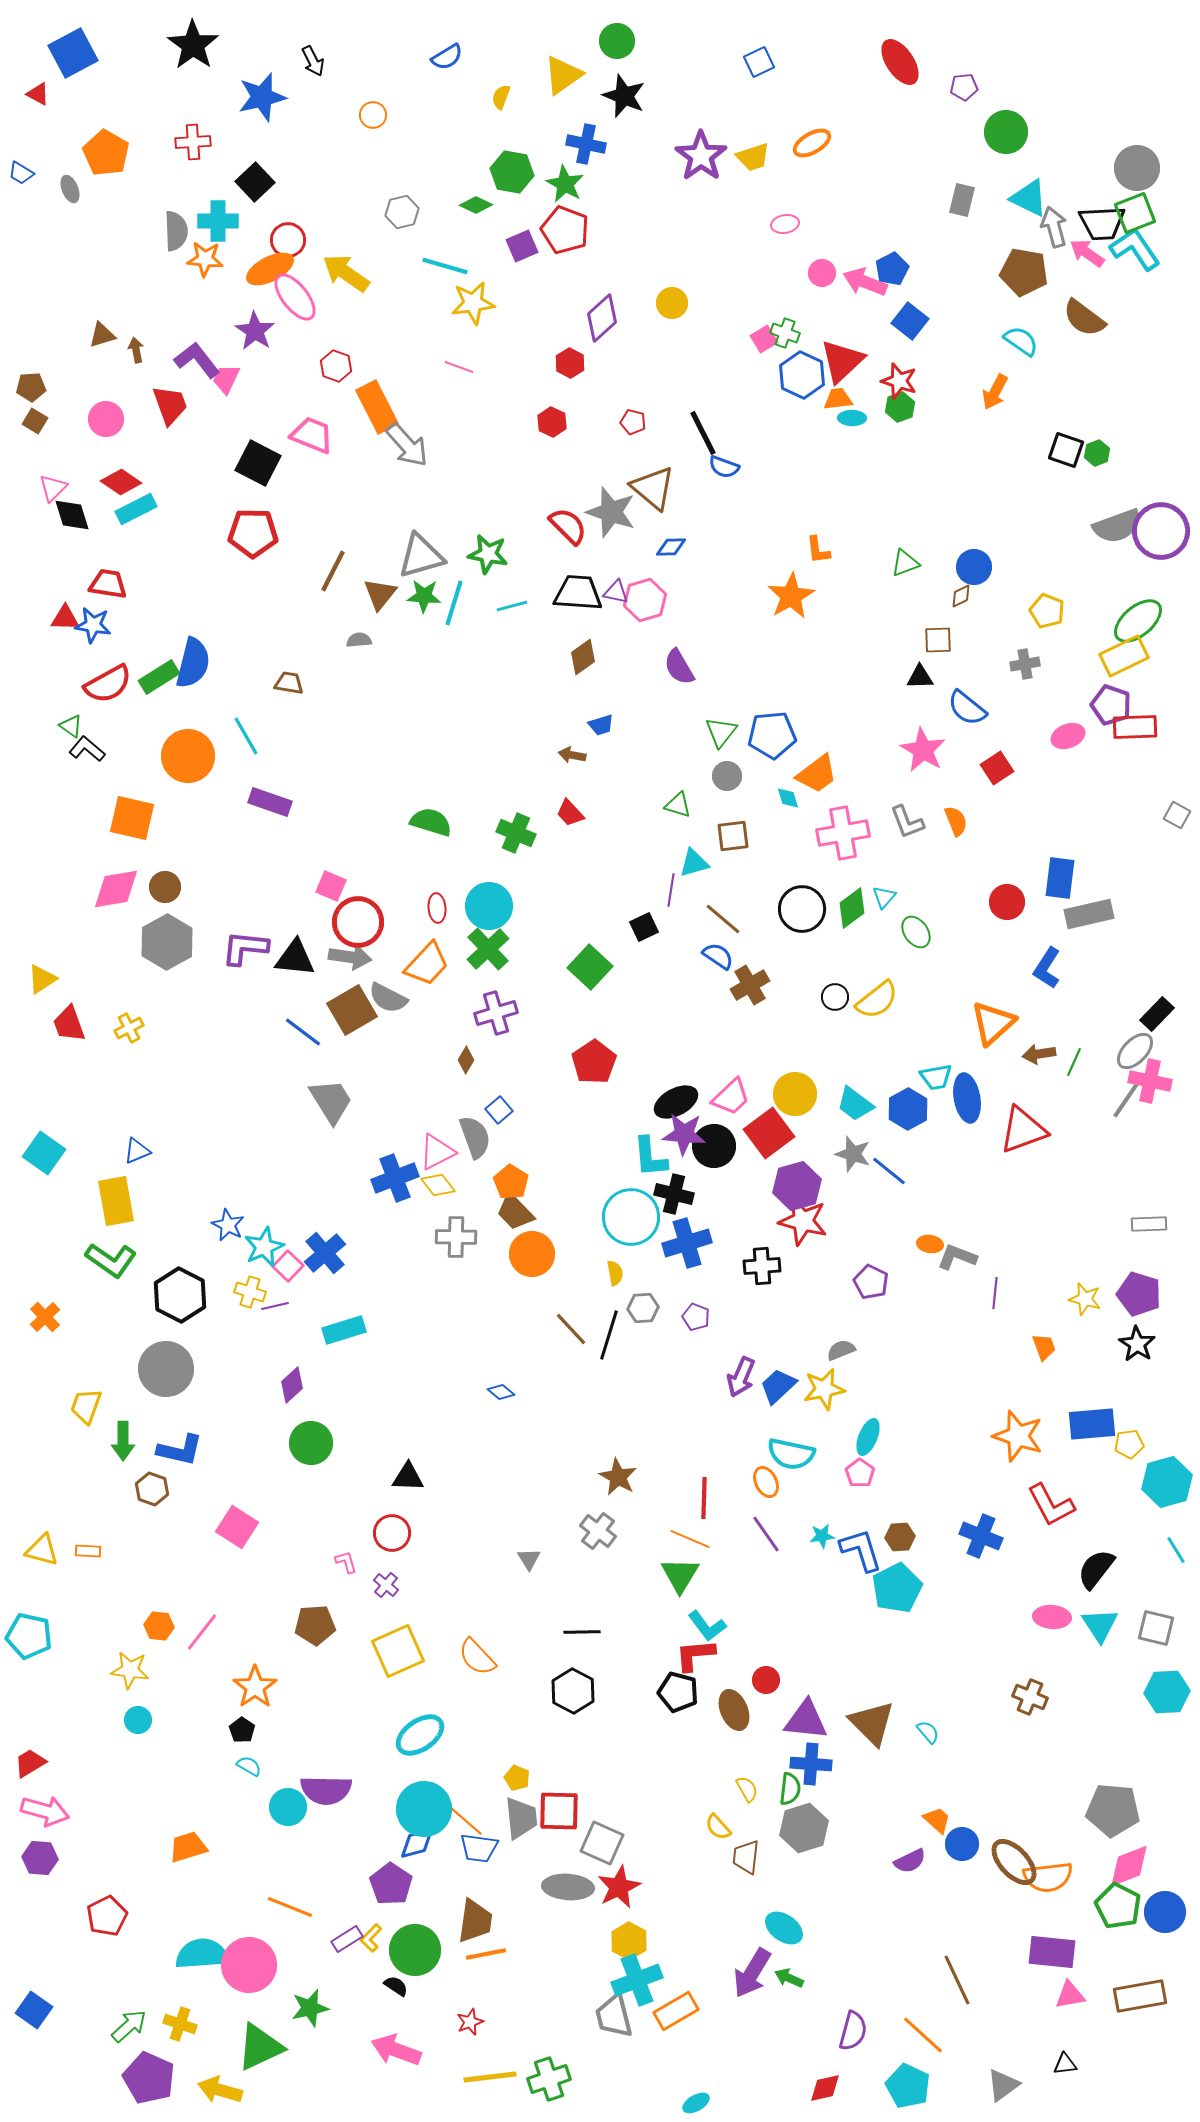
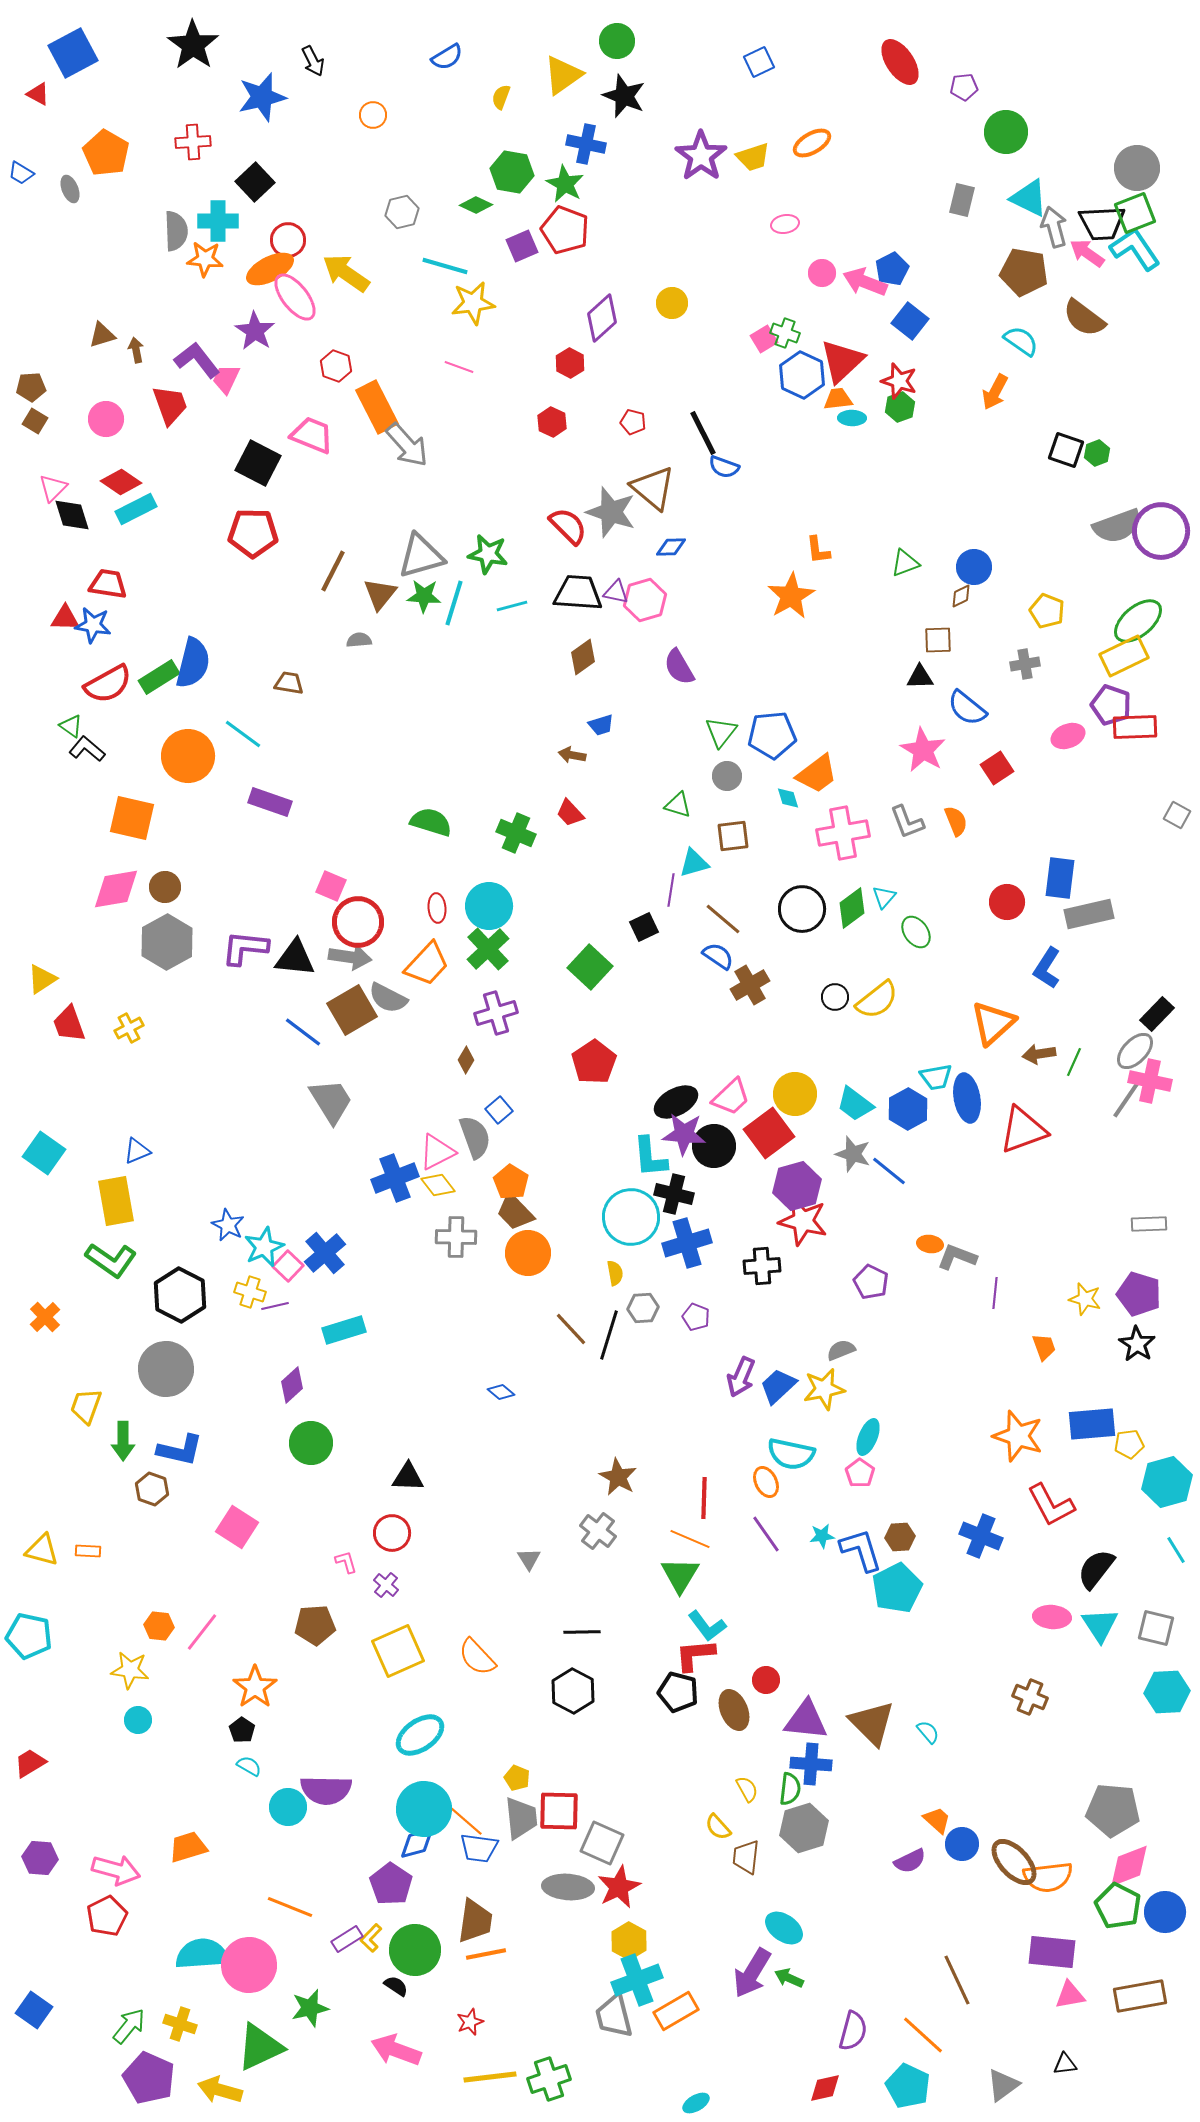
cyan line at (246, 736): moved 3 px left, 2 px up; rotated 24 degrees counterclockwise
orange circle at (532, 1254): moved 4 px left, 1 px up
pink arrow at (45, 1811): moved 71 px right, 59 px down
green arrow at (129, 2026): rotated 9 degrees counterclockwise
